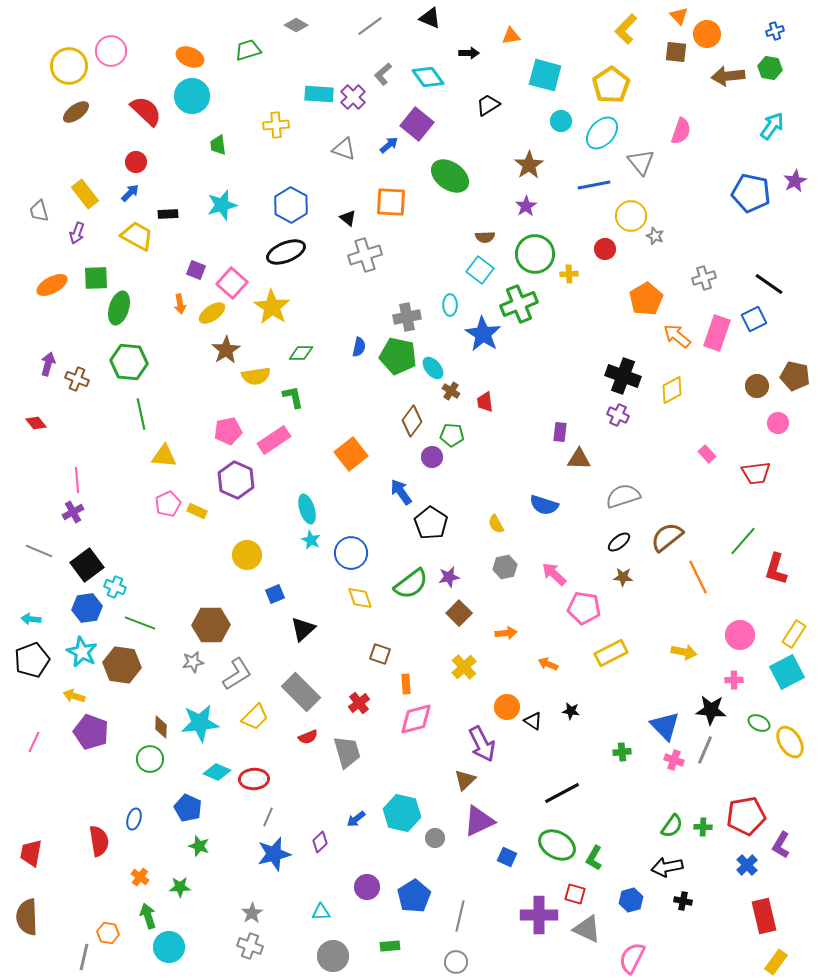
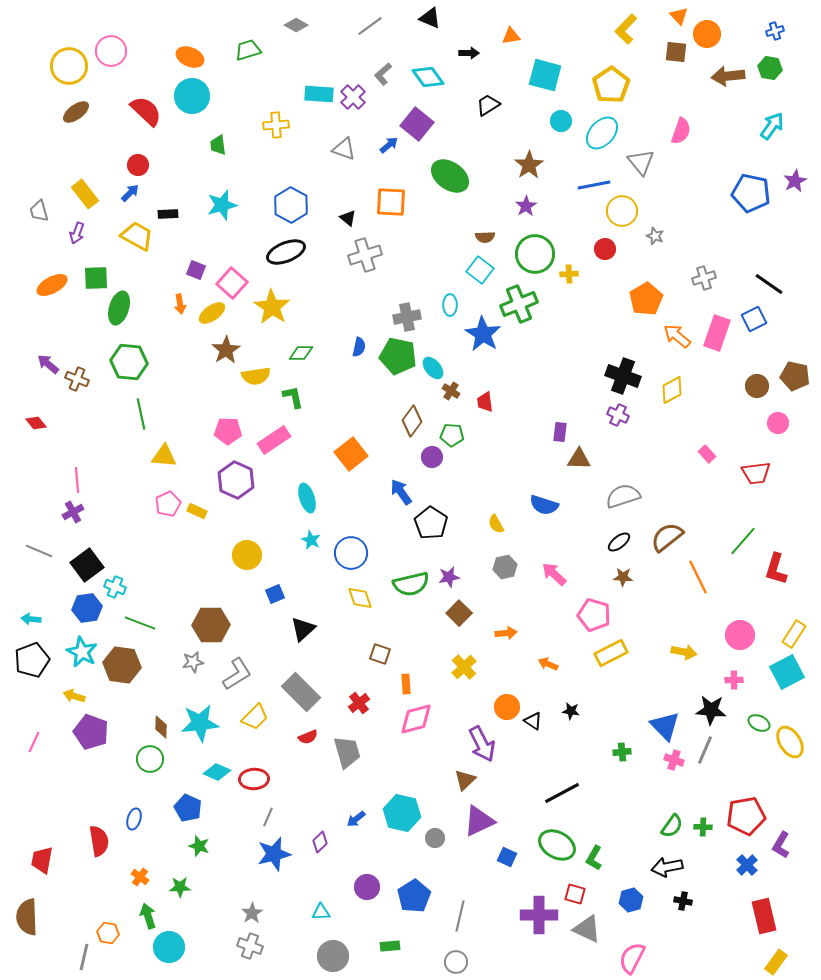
red circle at (136, 162): moved 2 px right, 3 px down
yellow circle at (631, 216): moved 9 px left, 5 px up
purple arrow at (48, 364): rotated 65 degrees counterclockwise
pink pentagon at (228, 431): rotated 12 degrees clockwise
cyan ellipse at (307, 509): moved 11 px up
green semicircle at (411, 584): rotated 24 degrees clockwise
pink pentagon at (584, 608): moved 10 px right, 7 px down; rotated 8 degrees clockwise
red trapezoid at (31, 853): moved 11 px right, 7 px down
